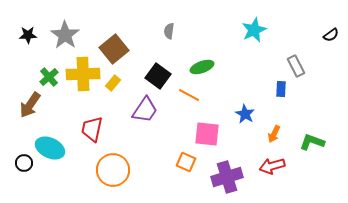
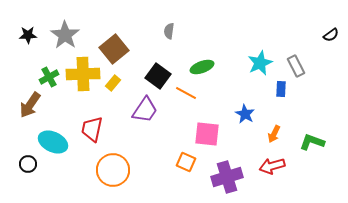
cyan star: moved 6 px right, 33 px down
green cross: rotated 12 degrees clockwise
orange line: moved 3 px left, 2 px up
cyan ellipse: moved 3 px right, 6 px up
black circle: moved 4 px right, 1 px down
